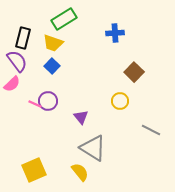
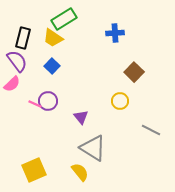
yellow trapezoid: moved 5 px up; rotated 15 degrees clockwise
